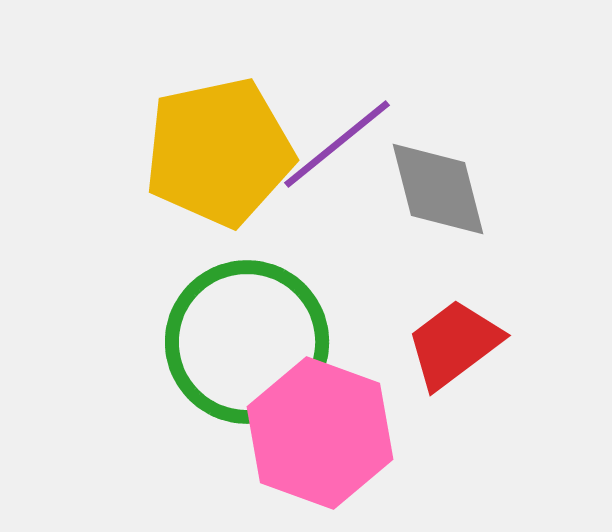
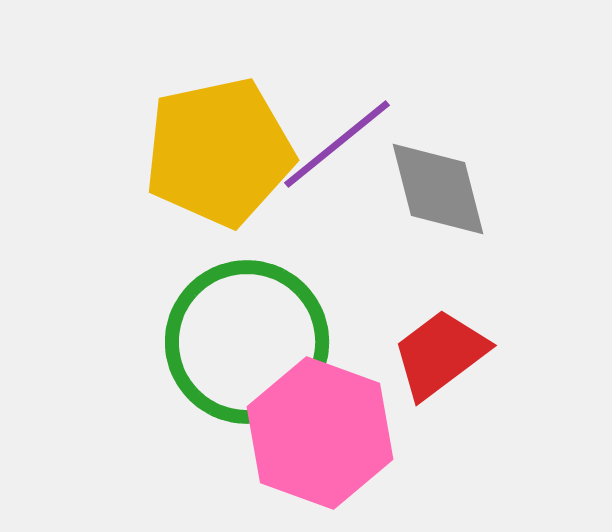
red trapezoid: moved 14 px left, 10 px down
